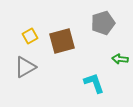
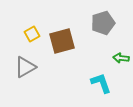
yellow square: moved 2 px right, 2 px up
green arrow: moved 1 px right, 1 px up
cyan L-shape: moved 7 px right
